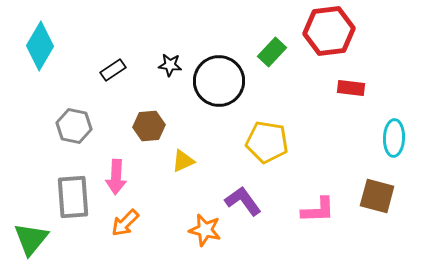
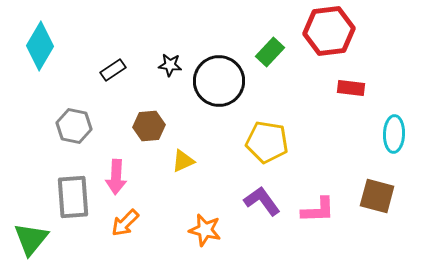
green rectangle: moved 2 px left
cyan ellipse: moved 4 px up
purple L-shape: moved 19 px right
